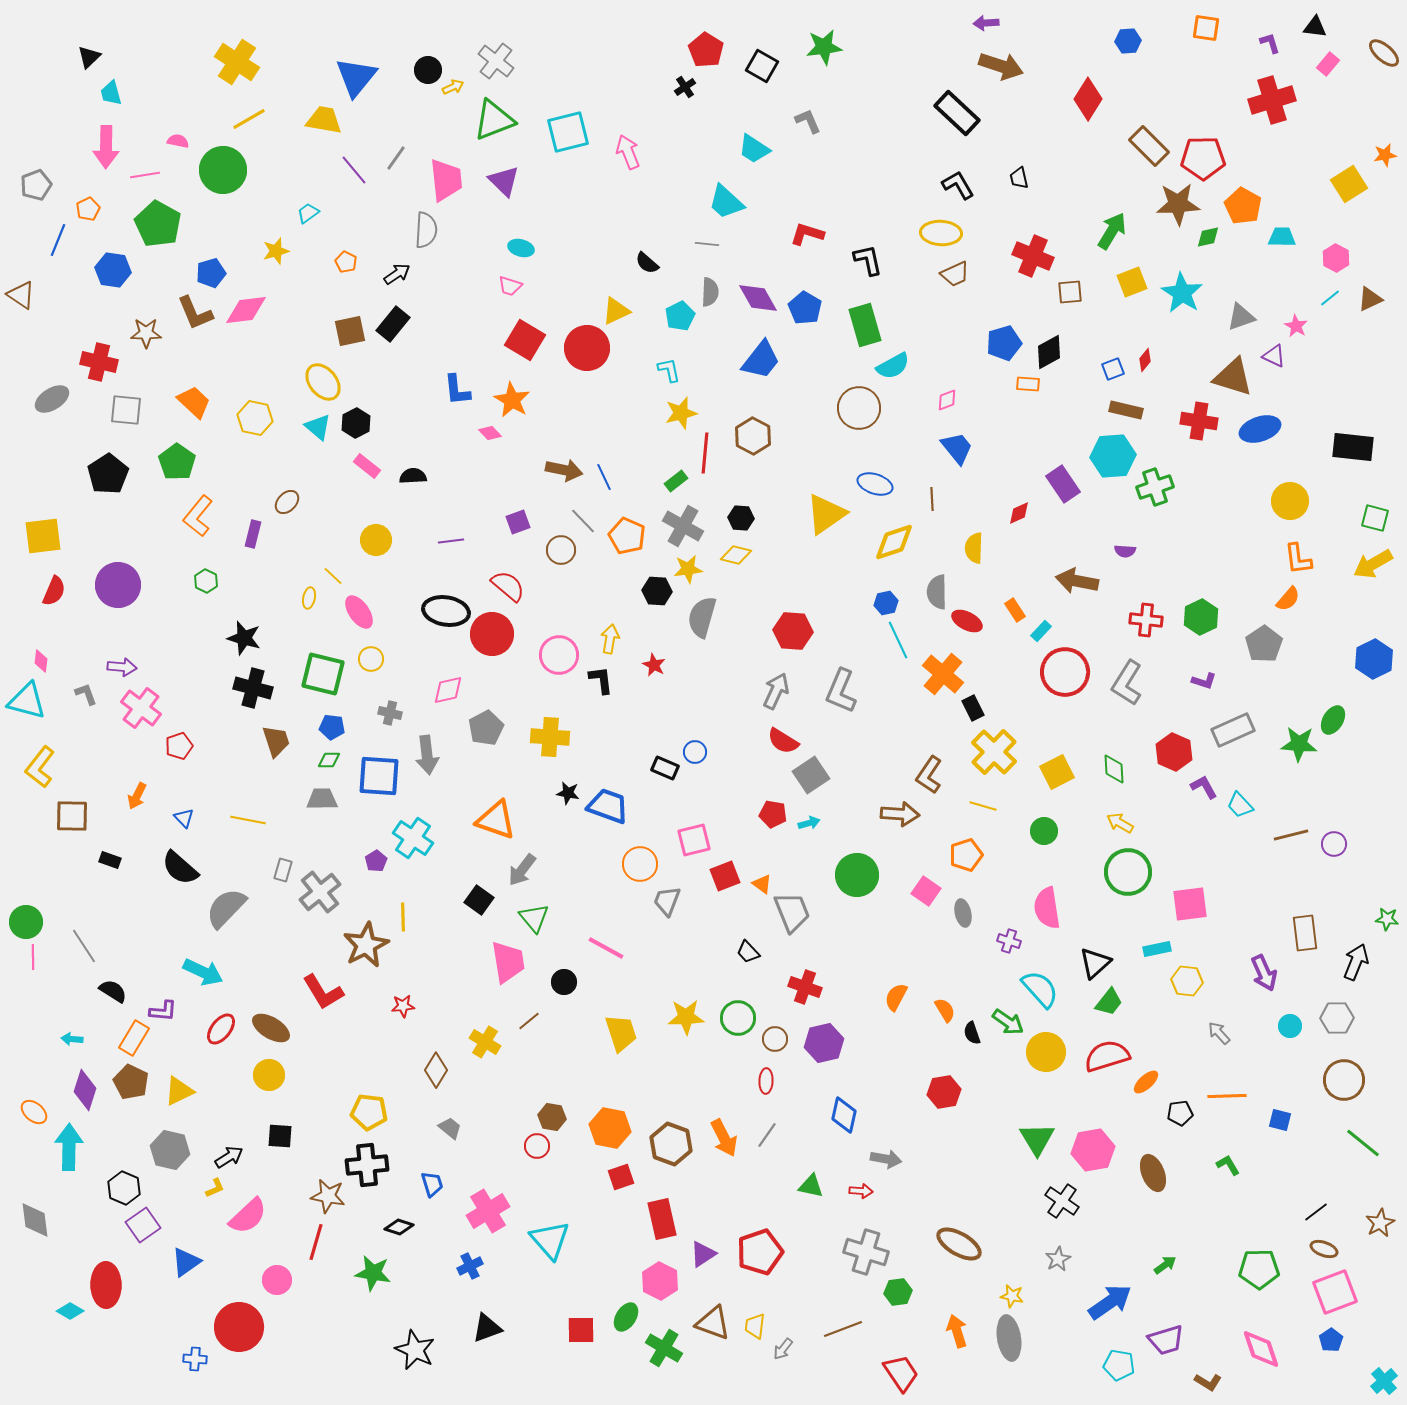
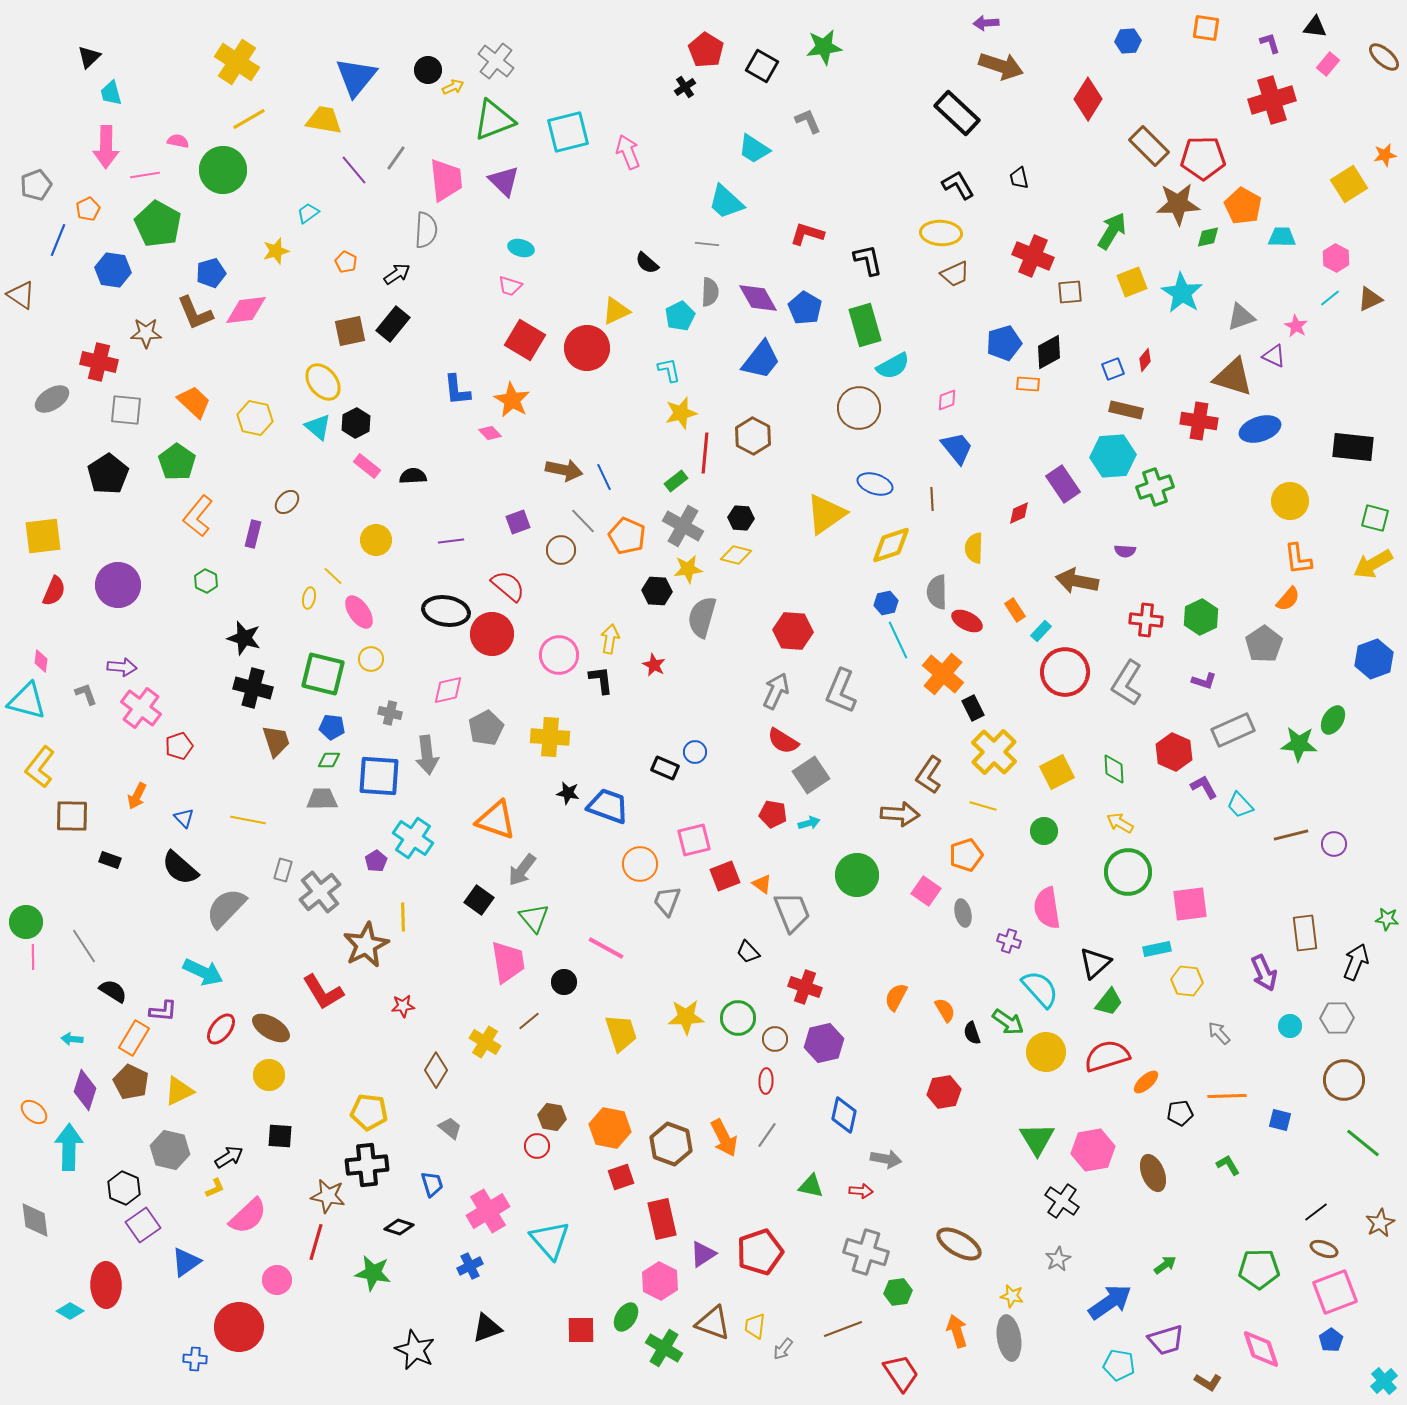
brown ellipse at (1384, 53): moved 4 px down
yellow diamond at (894, 542): moved 3 px left, 3 px down
blue hexagon at (1374, 659): rotated 6 degrees clockwise
